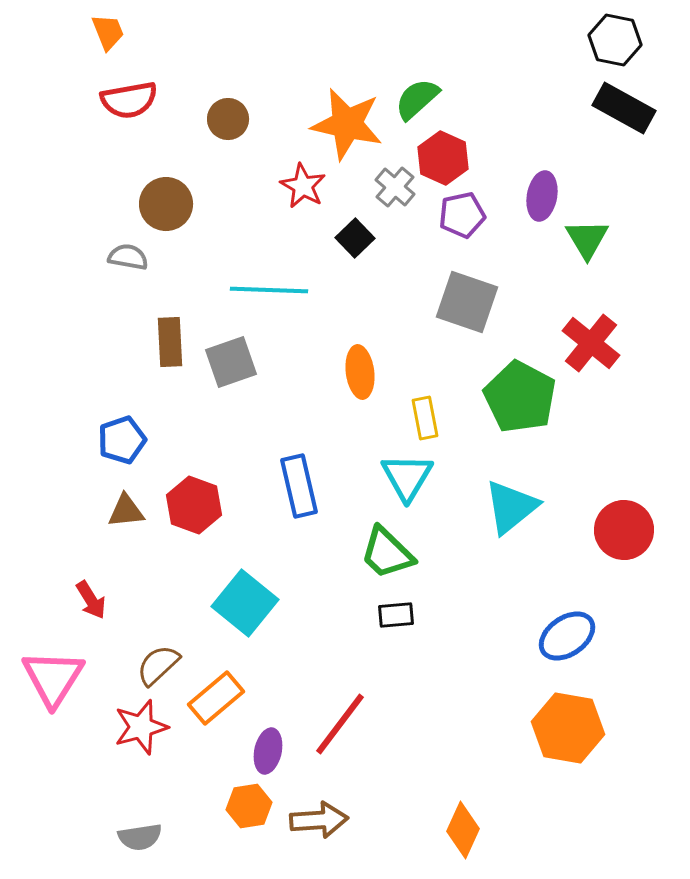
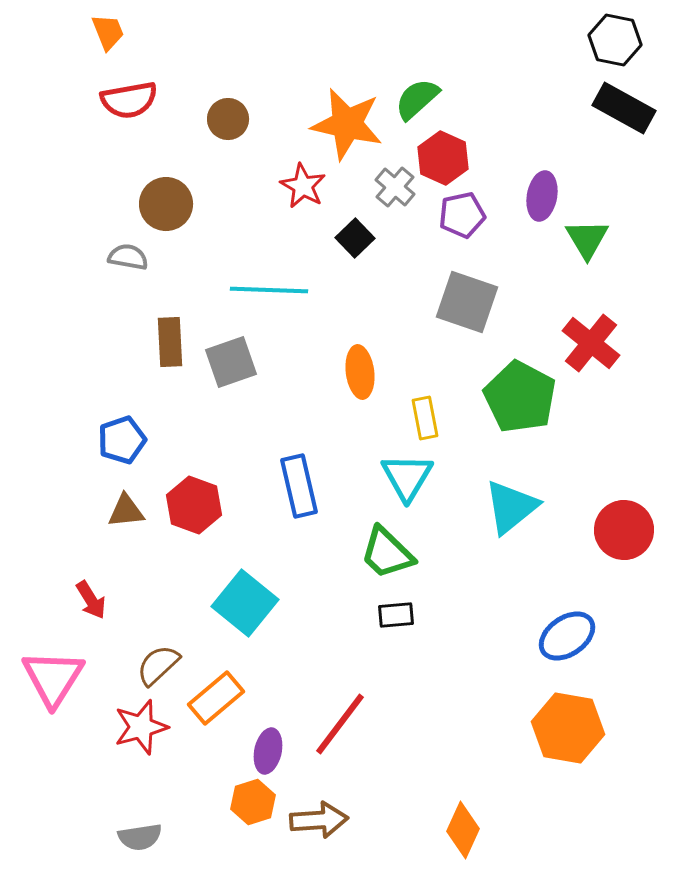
orange hexagon at (249, 806): moved 4 px right, 4 px up; rotated 9 degrees counterclockwise
